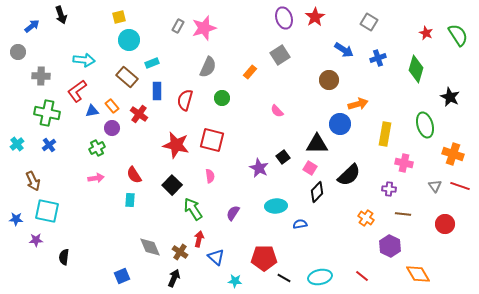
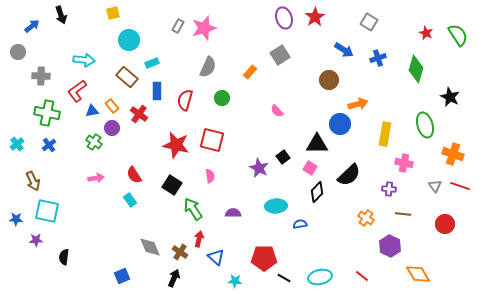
yellow square at (119, 17): moved 6 px left, 4 px up
green cross at (97, 148): moved 3 px left, 6 px up; rotated 28 degrees counterclockwise
black square at (172, 185): rotated 12 degrees counterclockwise
cyan rectangle at (130, 200): rotated 40 degrees counterclockwise
purple semicircle at (233, 213): rotated 56 degrees clockwise
